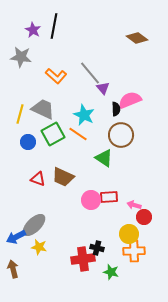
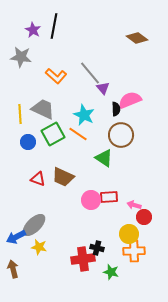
yellow line: rotated 18 degrees counterclockwise
